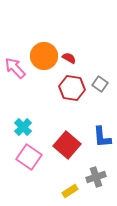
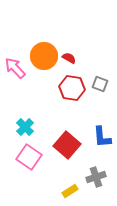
gray square: rotated 14 degrees counterclockwise
cyan cross: moved 2 px right
